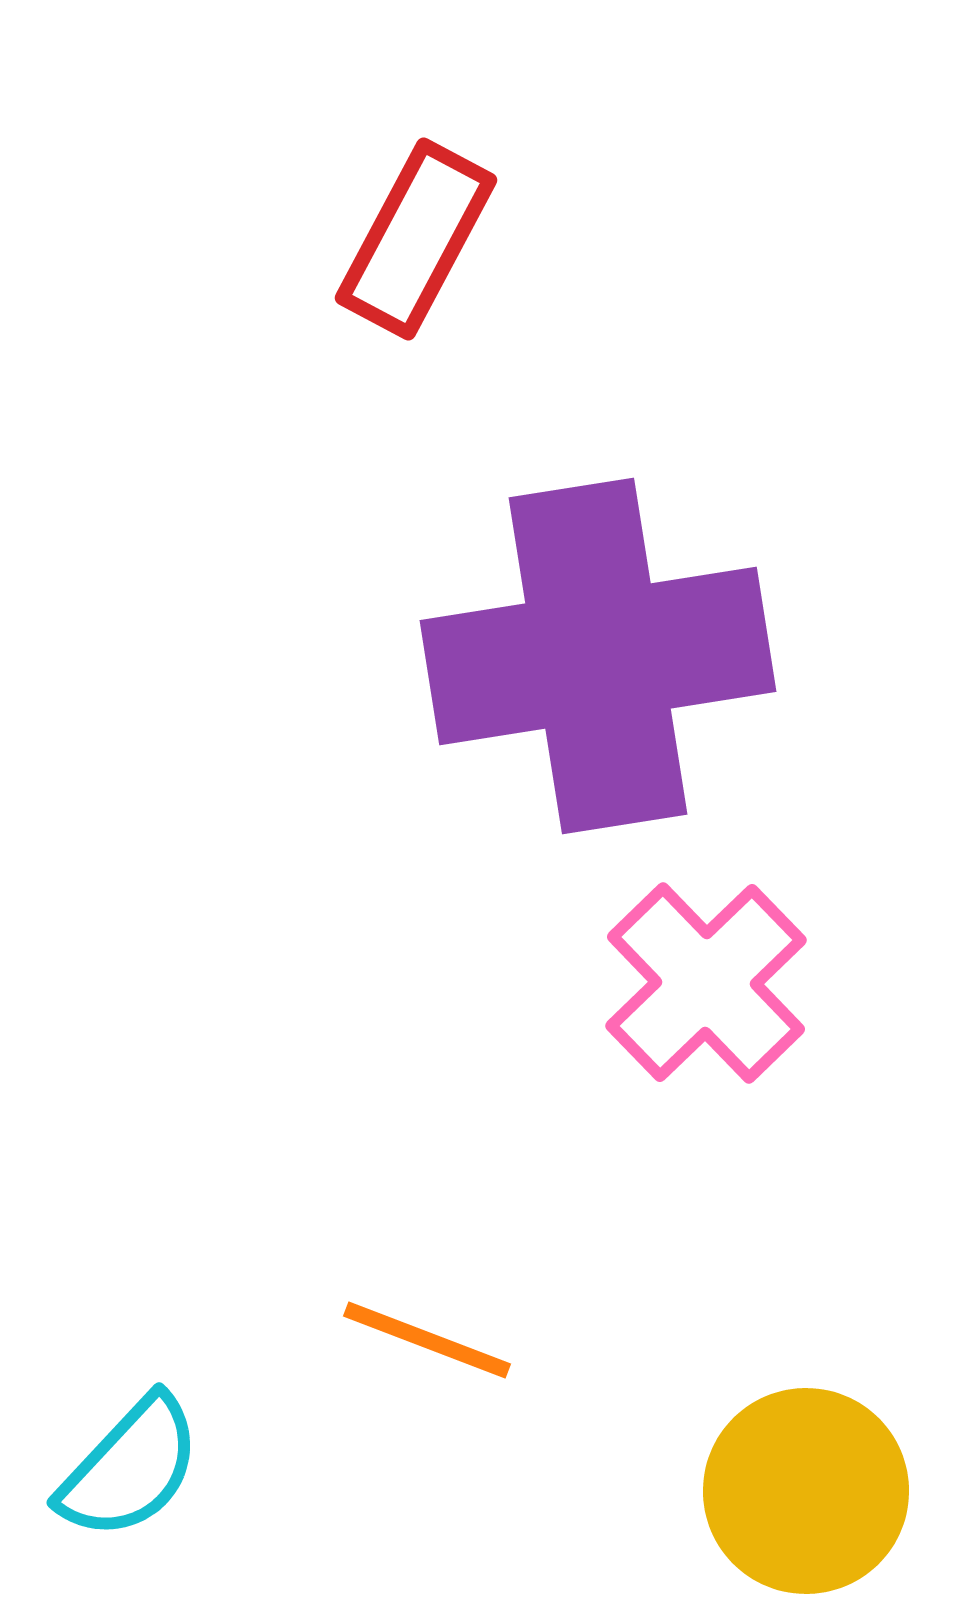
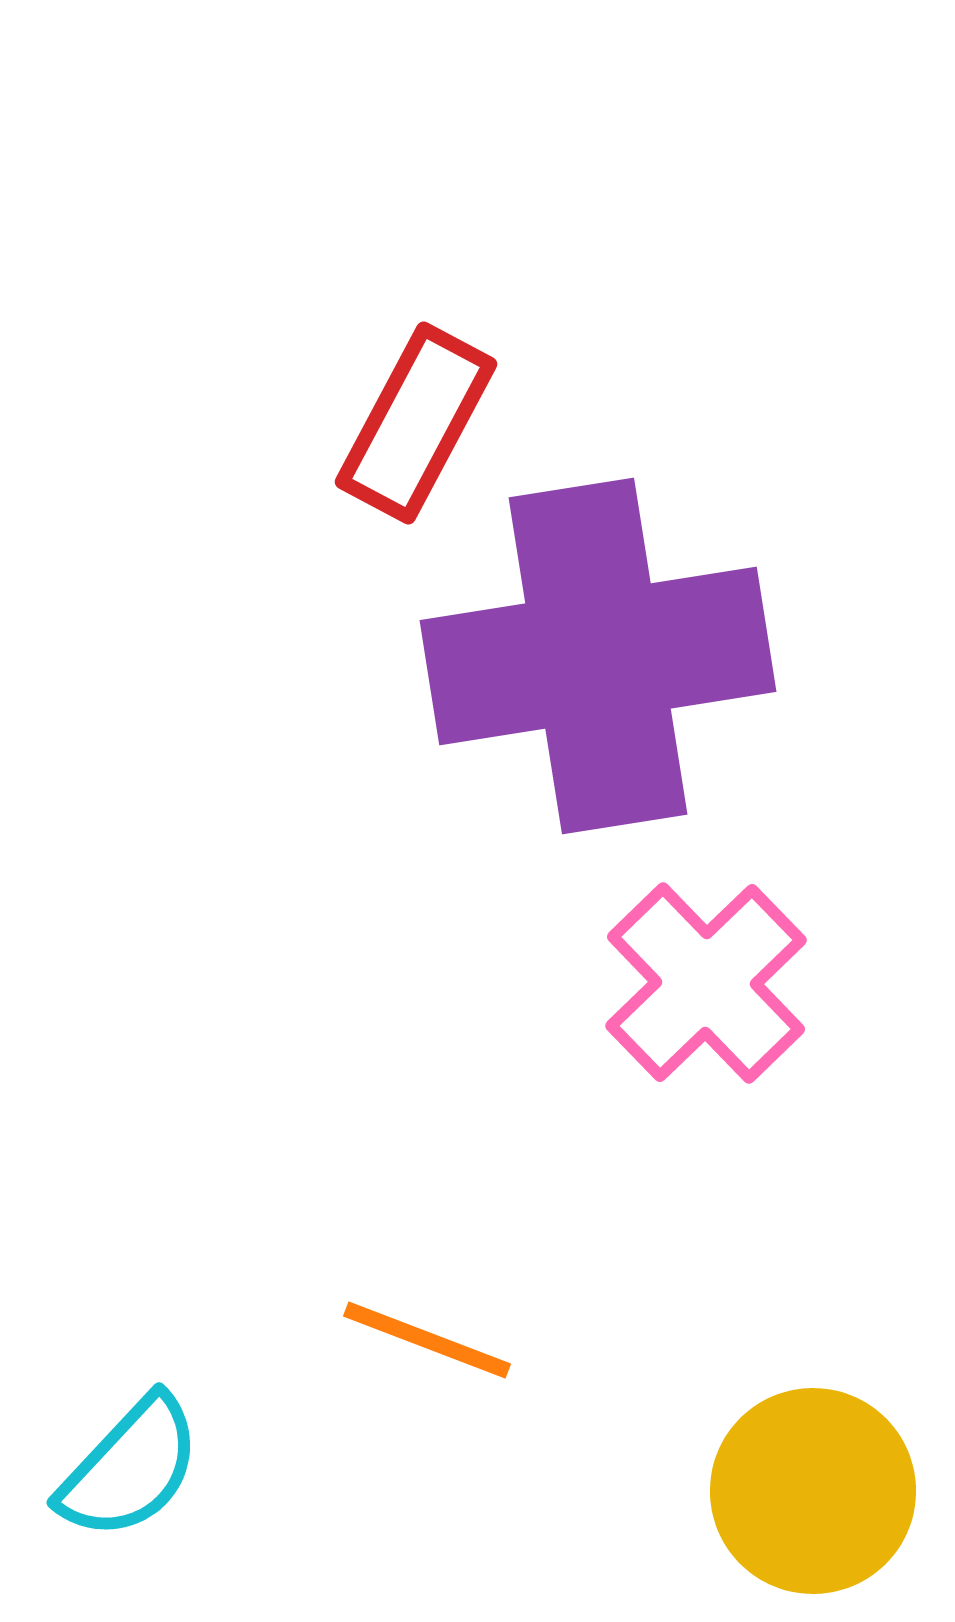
red rectangle: moved 184 px down
yellow circle: moved 7 px right
